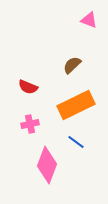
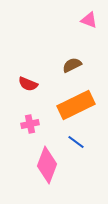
brown semicircle: rotated 18 degrees clockwise
red semicircle: moved 3 px up
